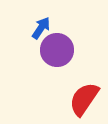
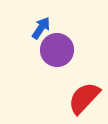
red semicircle: moved 1 px up; rotated 9 degrees clockwise
